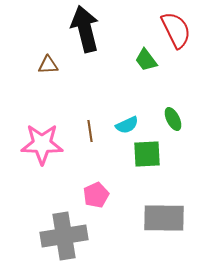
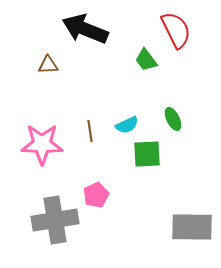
black arrow: rotated 54 degrees counterclockwise
gray rectangle: moved 28 px right, 9 px down
gray cross: moved 9 px left, 16 px up
